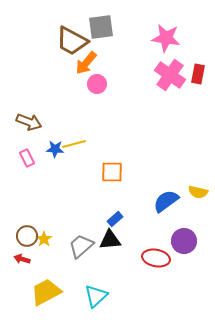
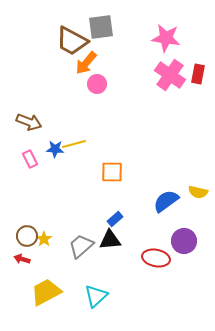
pink rectangle: moved 3 px right, 1 px down
